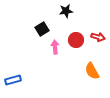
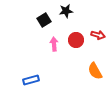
black square: moved 2 px right, 9 px up
red arrow: moved 2 px up
pink arrow: moved 1 px left, 3 px up
orange semicircle: moved 3 px right
blue rectangle: moved 18 px right
